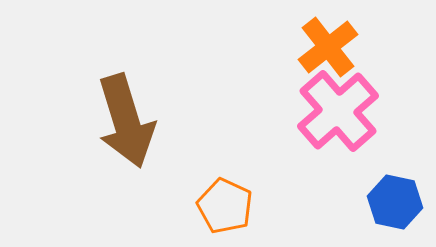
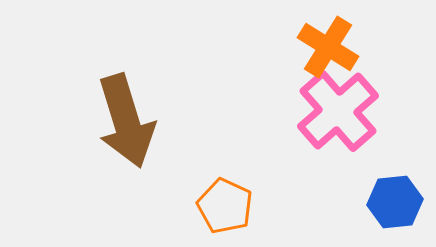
orange cross: rotated 20 degrees counterclockwise
blue hexagon: rotated 18 degrees counterclockwise
